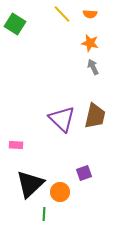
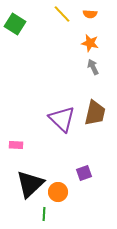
brown trapezoid: moved 3 px up
orange circle: moved 2 px left
